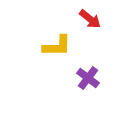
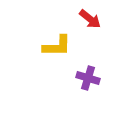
purple cross: rotated 20 degrees counterclockwise
